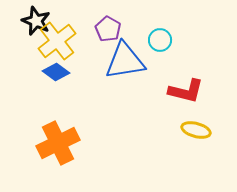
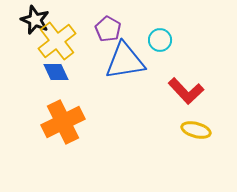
black star: moved 1 px left, 1 px up
blue diamond: rotated 28 degrees clockwise
red L-shape: rotated 33 degrees clockwise
orange cross: moved 5 px right, 21 px up
